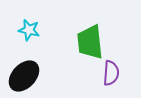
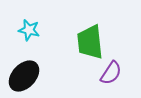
purple semicircle: rotated 30 degrees clockwise
